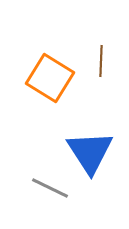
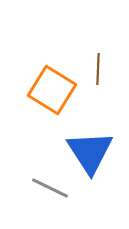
brown line: moved 3 px left, 8 px down
orange square: moved 2 px right, 12 px down
